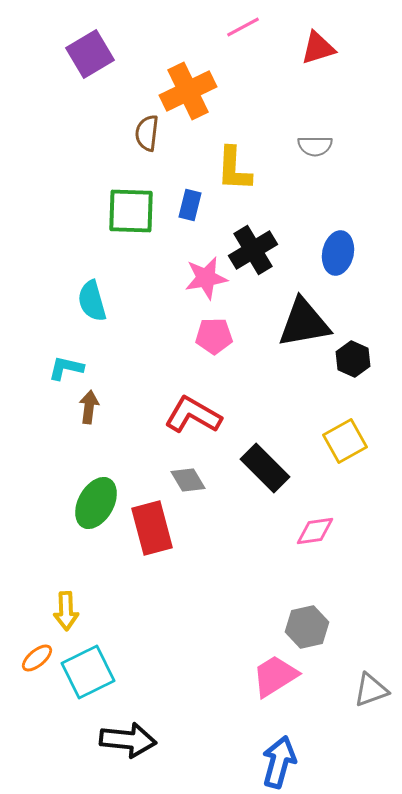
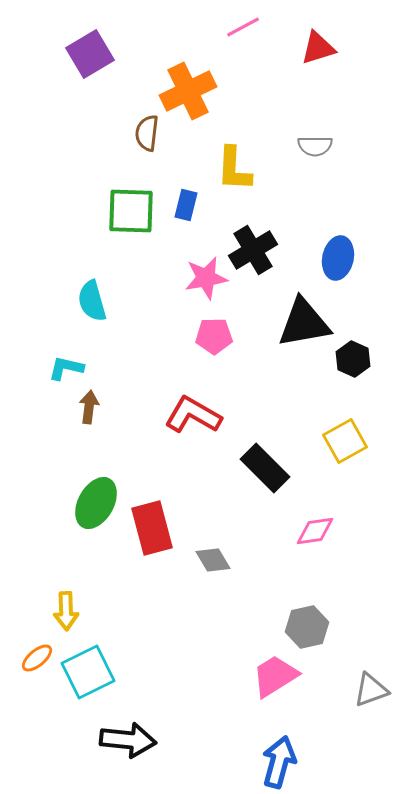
blue rectangle: moved 4 px left
blue ellipse: moved 5 px down
gray diamond: moved 25 px right, 80 px down
